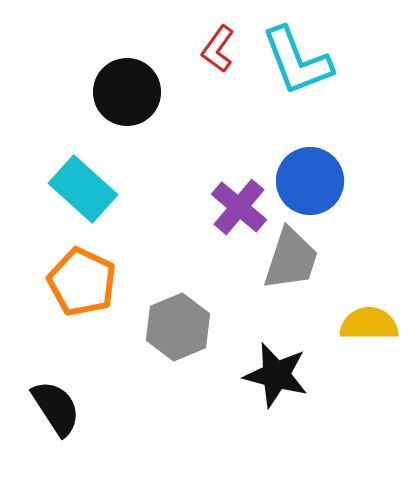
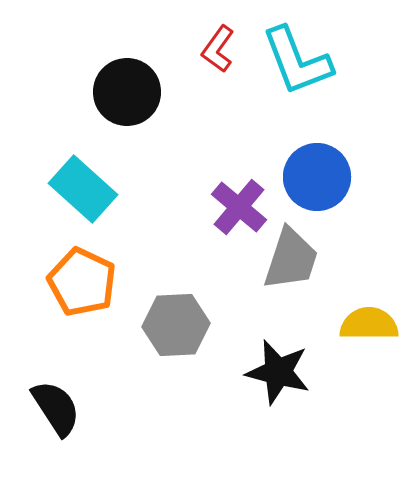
blue circle: moved 7 px right, 4 px up
gray hexagon: moved 2 px left, 2 px up; rotated 20 degrees clockwise
black star: moved 2 px right, 3 px up
